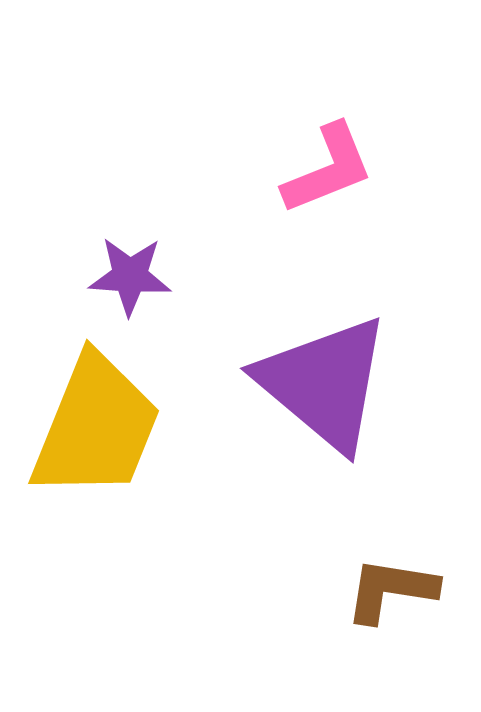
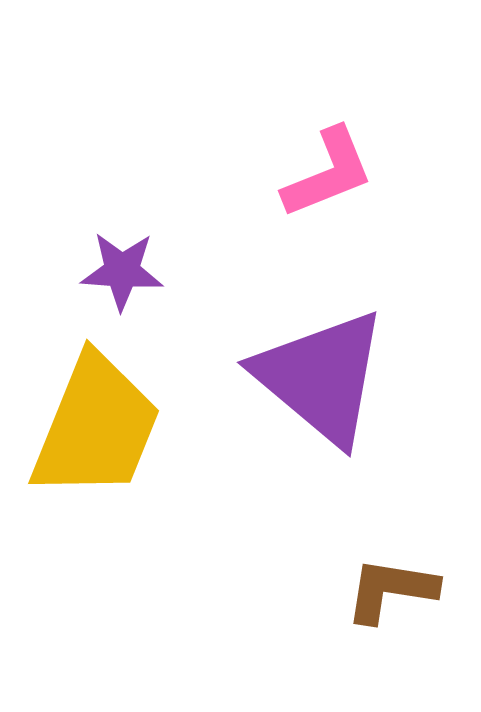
pink L-shape: moved 4 px down
purple star: moved 8 px left, 5 px up
purple triangle: moved 3 px left, 6 px up
